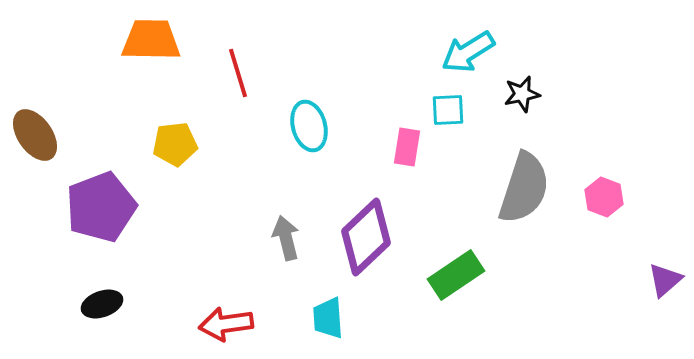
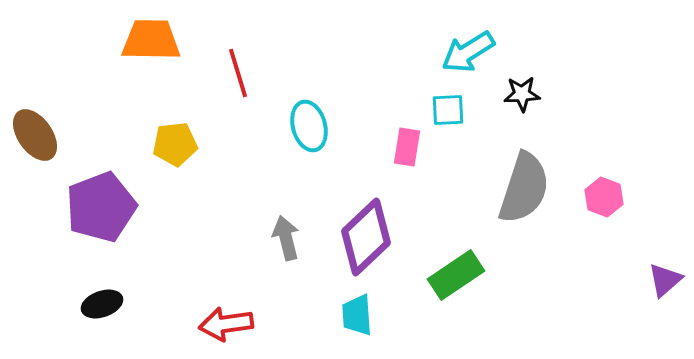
black star: rotated 9 degrees clockwise
cyan trapezoid: moved 29 px right, 3 px up
